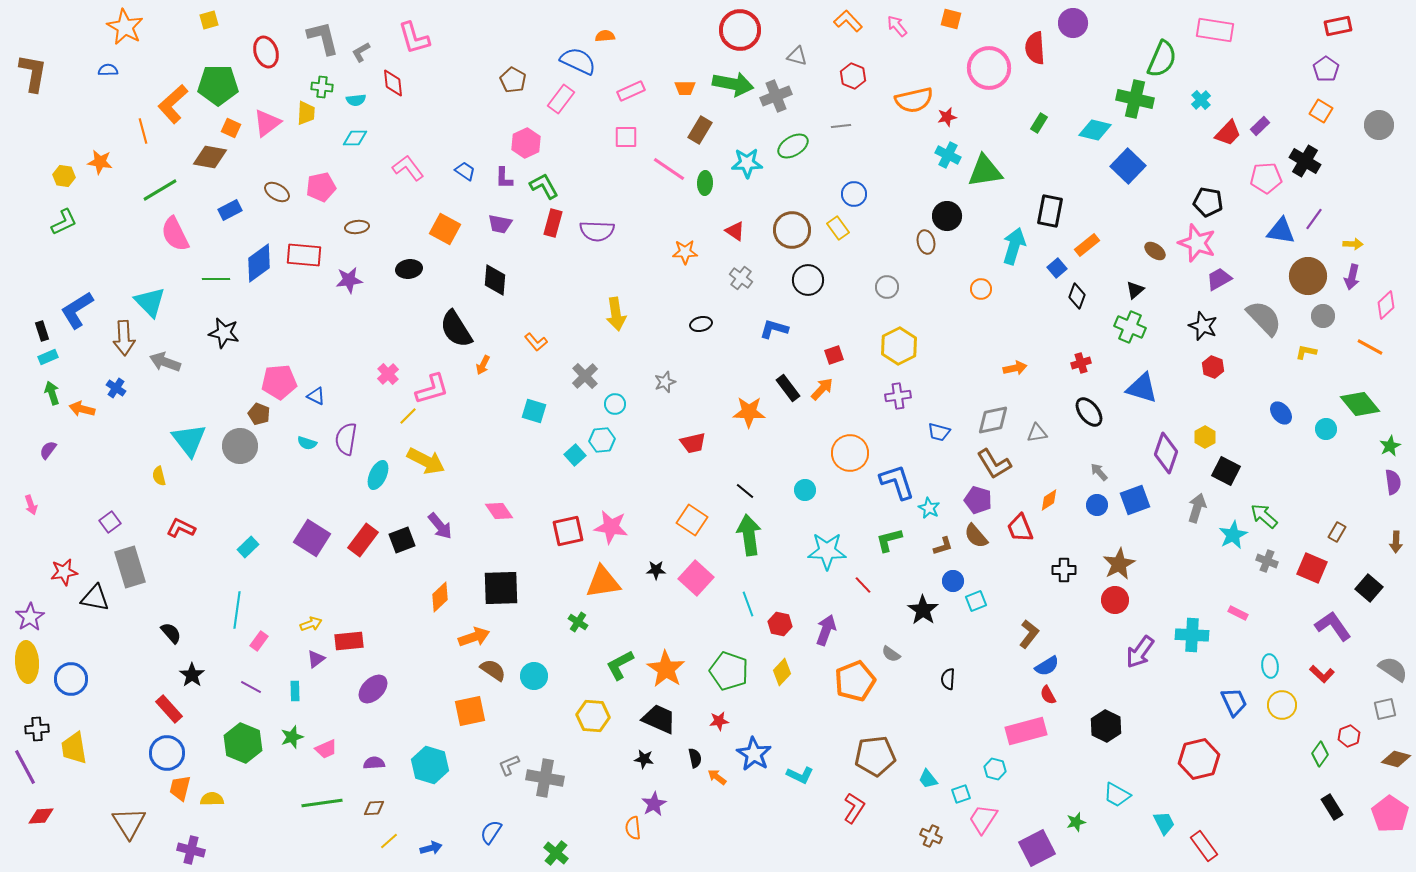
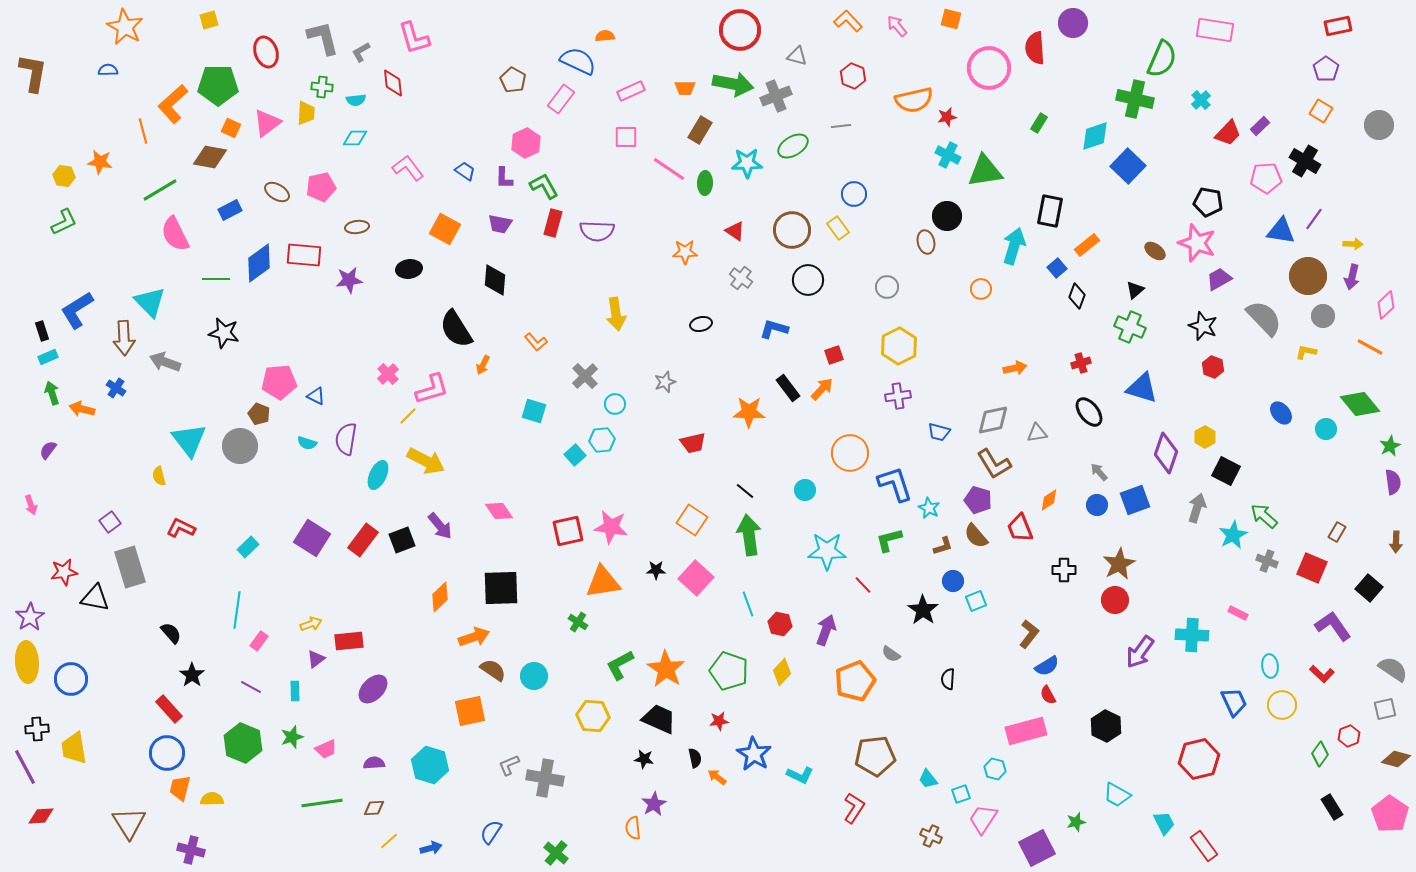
cyan diamond at (1095, 130): moved 6 px down; rotated 32 degrees counterclockwise
blue L-shape at (897, 482): moved 2 px left, 2 px down
